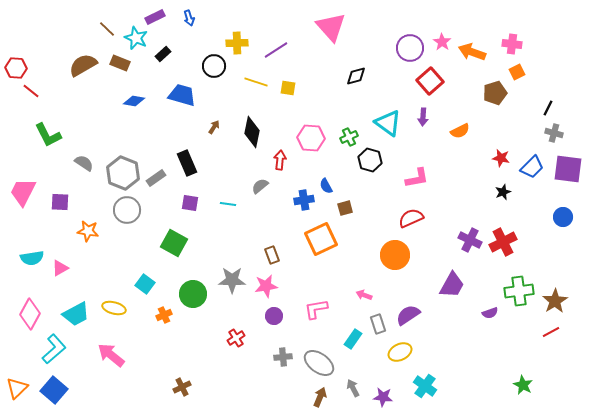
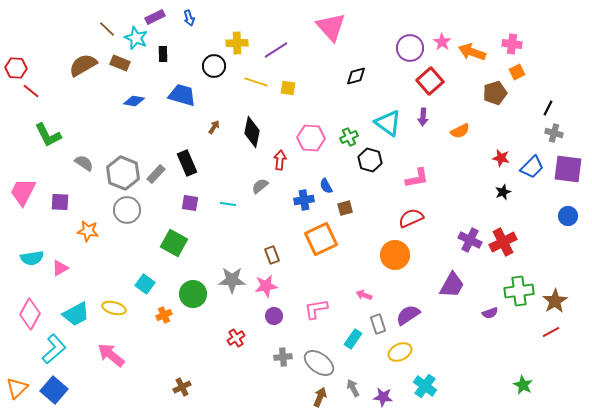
black rectangle at (163, 54): rotated 49 degrees counterclockwise
gray rectangle at (156, 178): moved 4 px up; rotated 12 degrees counterclockwise
blue circle at (563, 217): moved 5 px right, 1 px up
